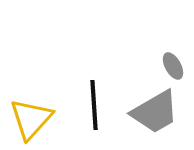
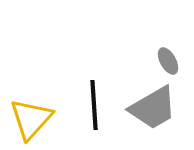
gray ellipse: moved 5 px left, 5 px up
gray trapezoid: moved 2 px left, 4 px up
